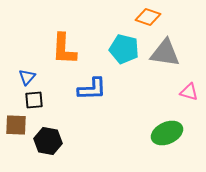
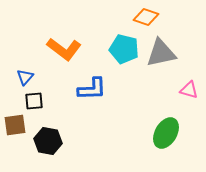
orange diamond: moved 2 px left
orange L-shape: rotated 56 degrees counterclockwise
gray triangle: moved 4 px left; rotated 20 degrees counterclockwise
blue triangle: moved 2 px left
pink triangle: moved 2 px up
black square: moved 1 px down
brown square: moved 1 px left; rotated 10 degrees counterclockwise
green ellipse: moved 1 px left; rotated 36 degrees counterclockwise
